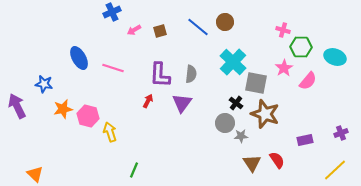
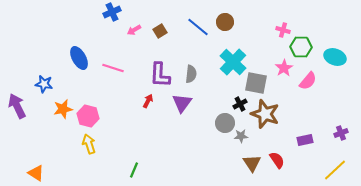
brown square: rotated 16 degrees counterclockwise
black cross: moved 4 px right, 1 px down; rotated 24 degrees clockwise
yellow arrow: moved 21 px left, 12 px down
orange triangle: moved 1 px right, 1 px up; rotated 12 degrees counterclockwise
